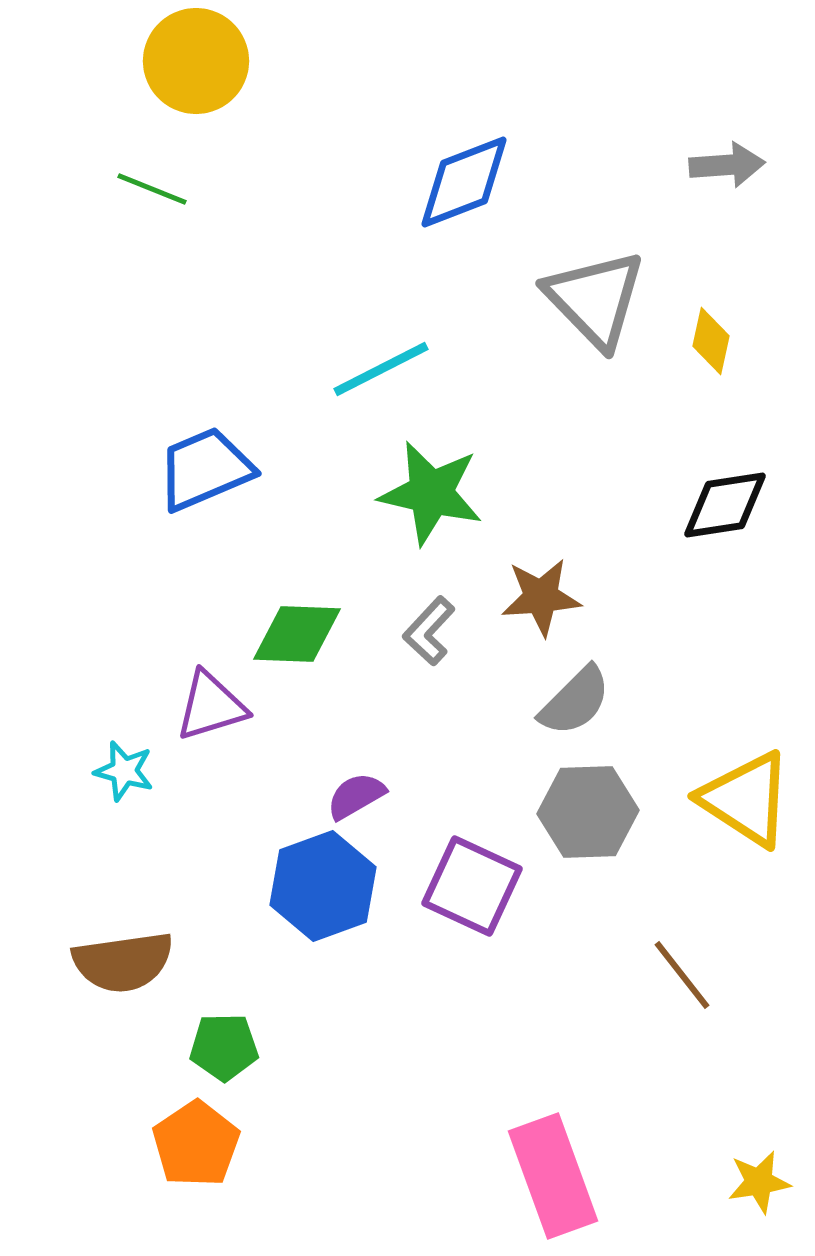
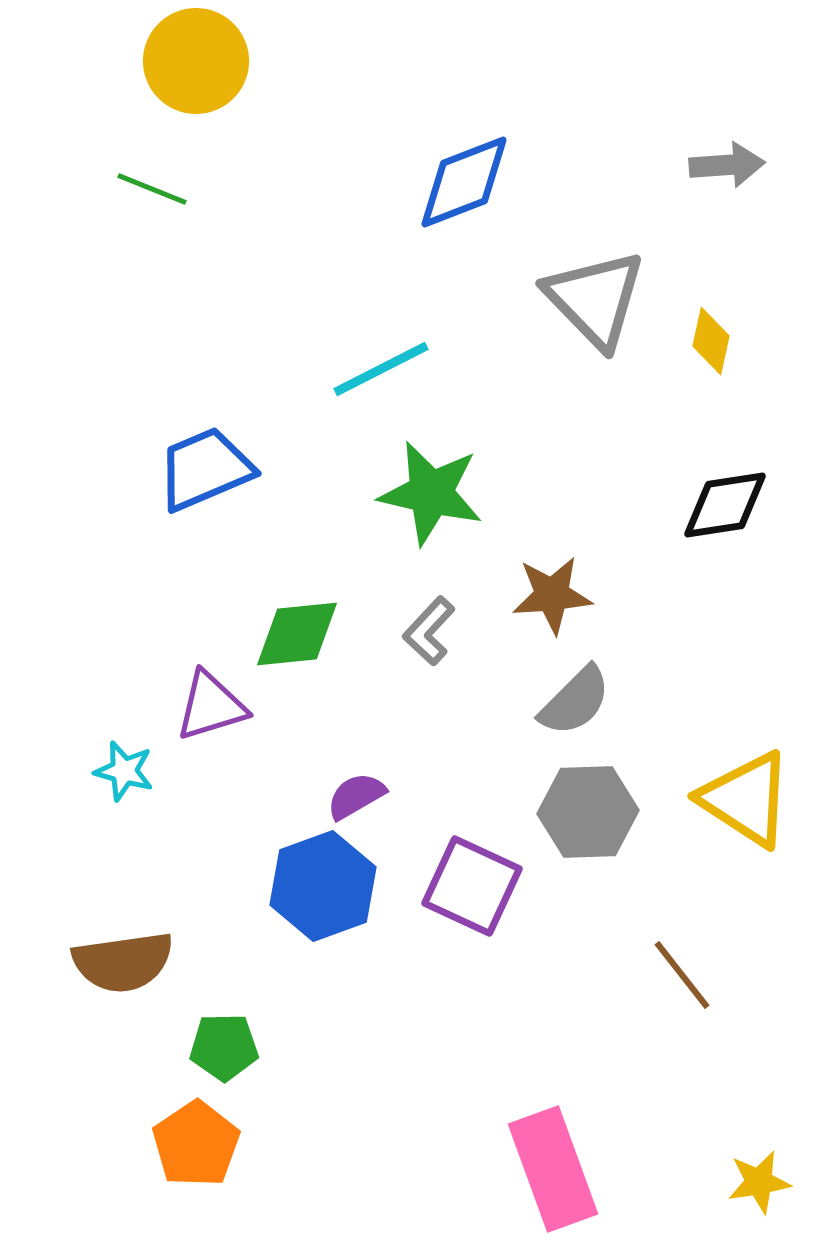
brown star: moved 11 px right, 2 px up
green diamond: rotated 8 degrees counterclockwise
pink rectangle: moved 7 px up
